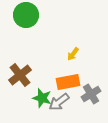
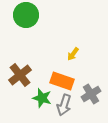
orange rectangle: moved 6 px left, 1 px up; rotated 30 degrees clockwise
gray arrow: moved 5 px right, 3 px down; rotated 35 degrees counterclockwise
